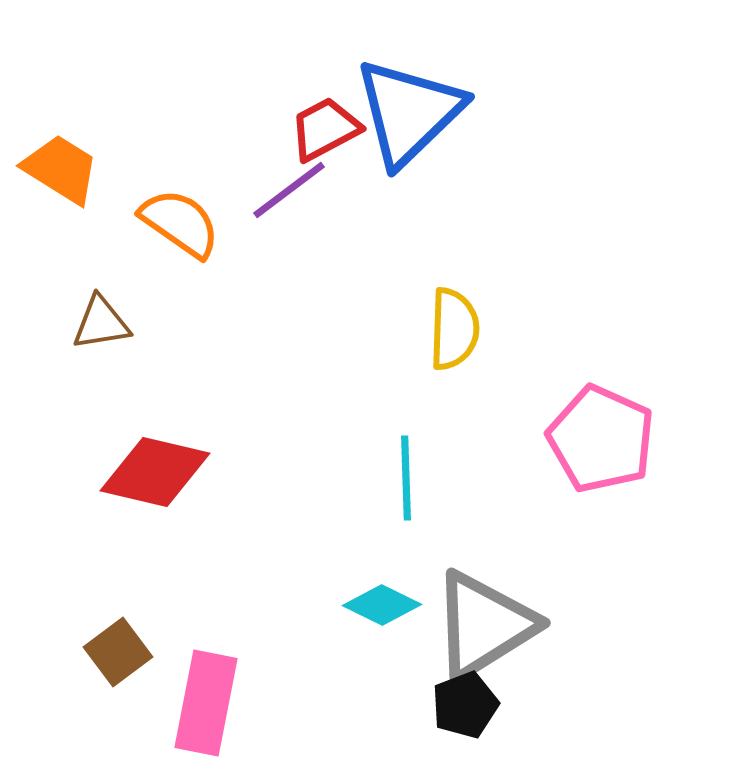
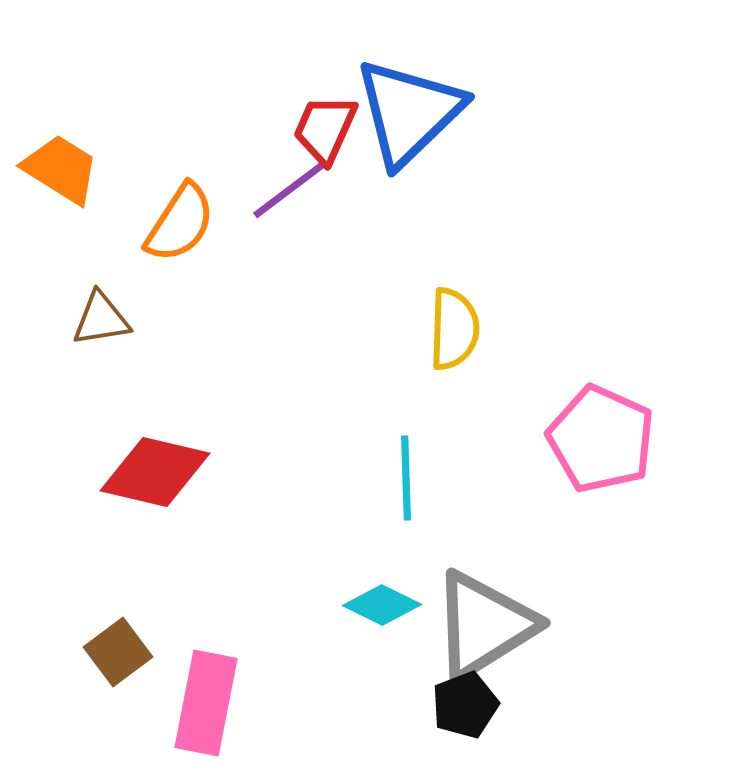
red trapezoid: rotated 38 degrees counterclockwise
orange semicircle: rotated 88 degrees clockwise
brown triangle: moved 4 px up
